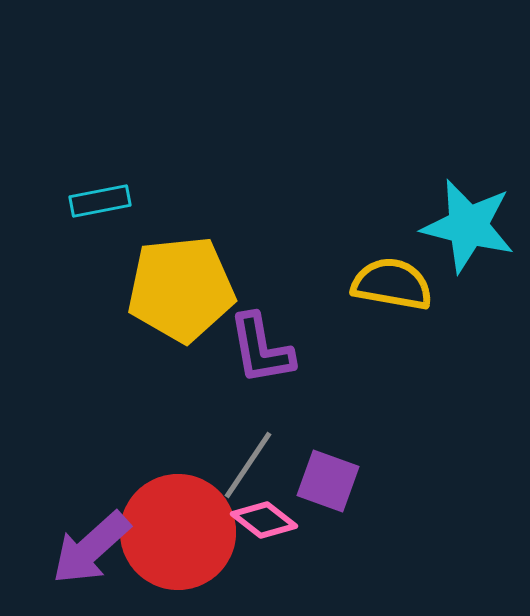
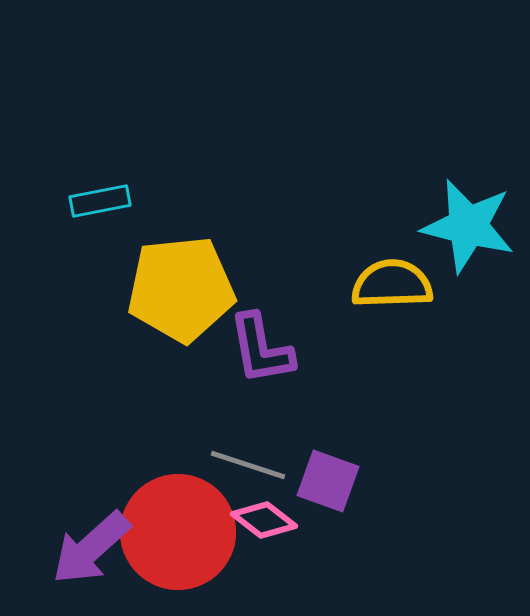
yellow semicircle: rotated 12 degrees counterclockwise
gray line: rotated 74 degrees clockwise
